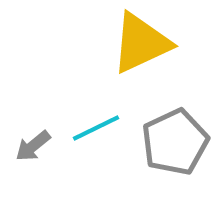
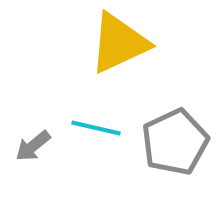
yellow triangle: moved 22 px left
cyan line: rotated 39 degrees clockwise
